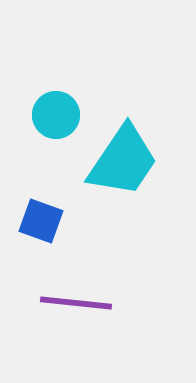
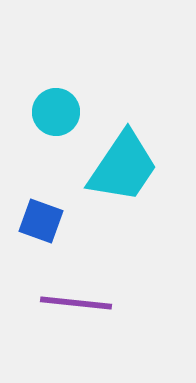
cyan circle: moved 3 px up
cyan trapezoid: moved 6 px down
